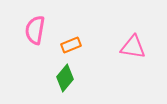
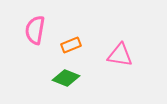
pink triangle: moved 13 px left, 8 px down
green diamond: moved 1 px right; rotated 72 degrees clockwise
